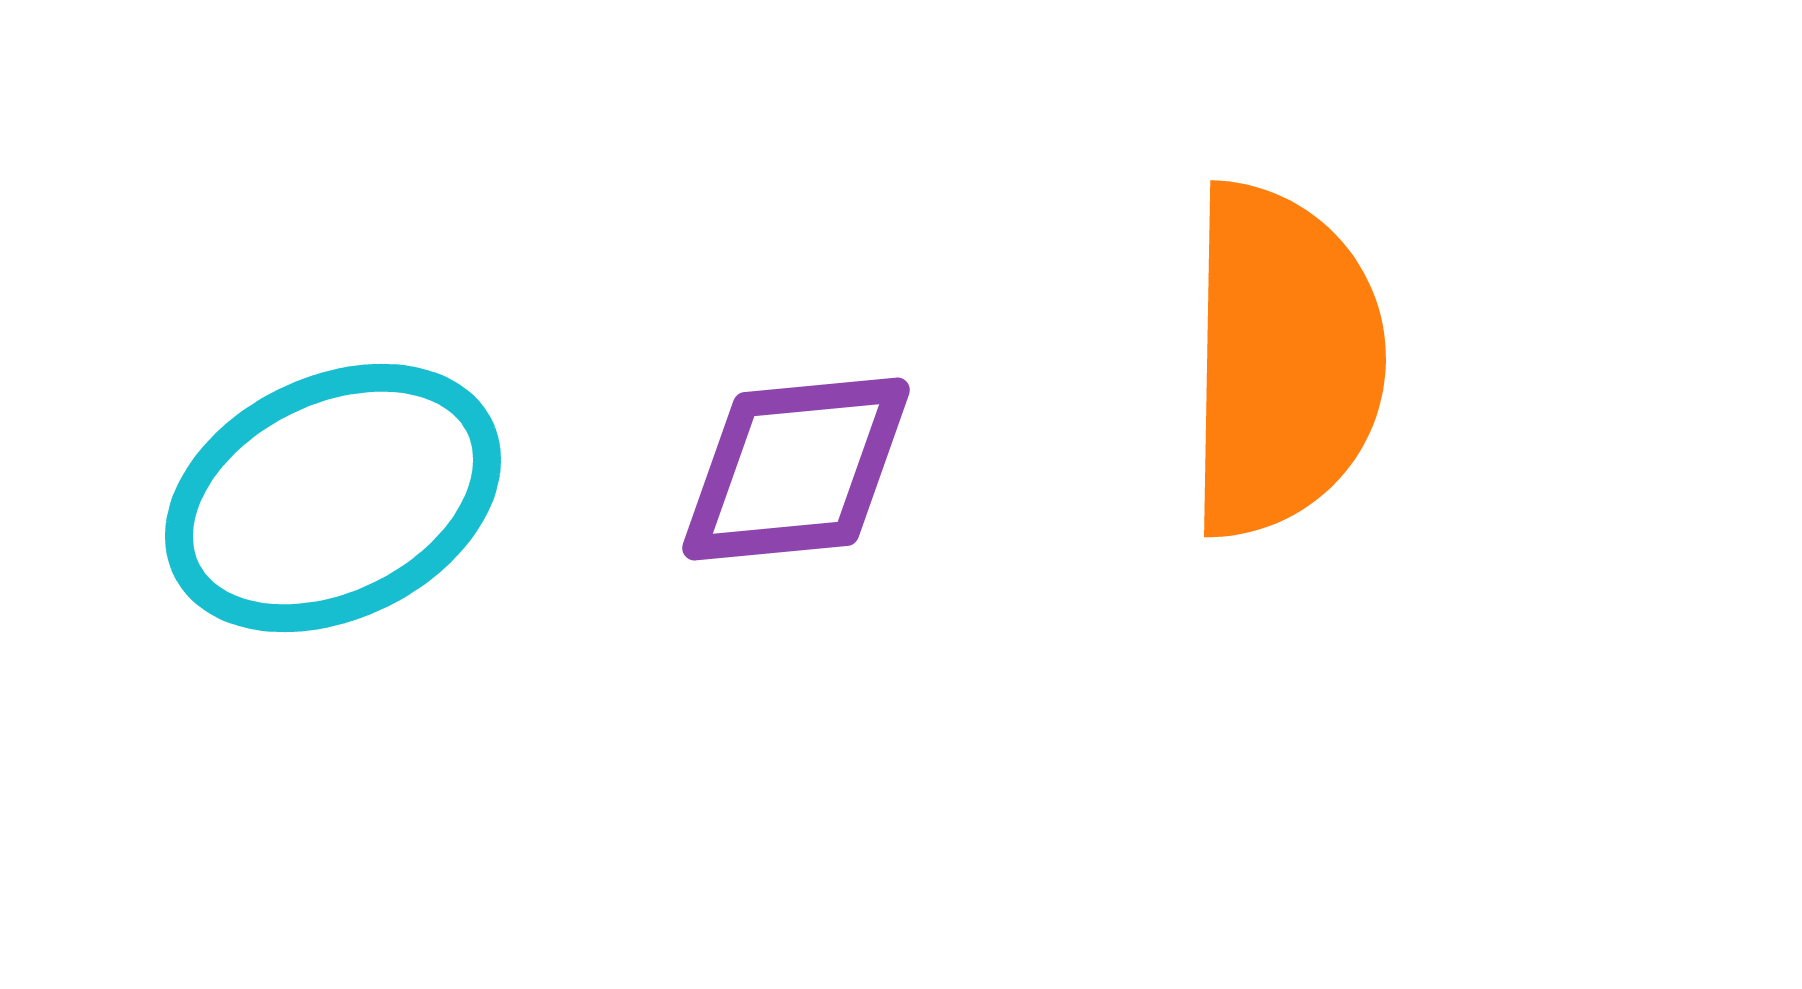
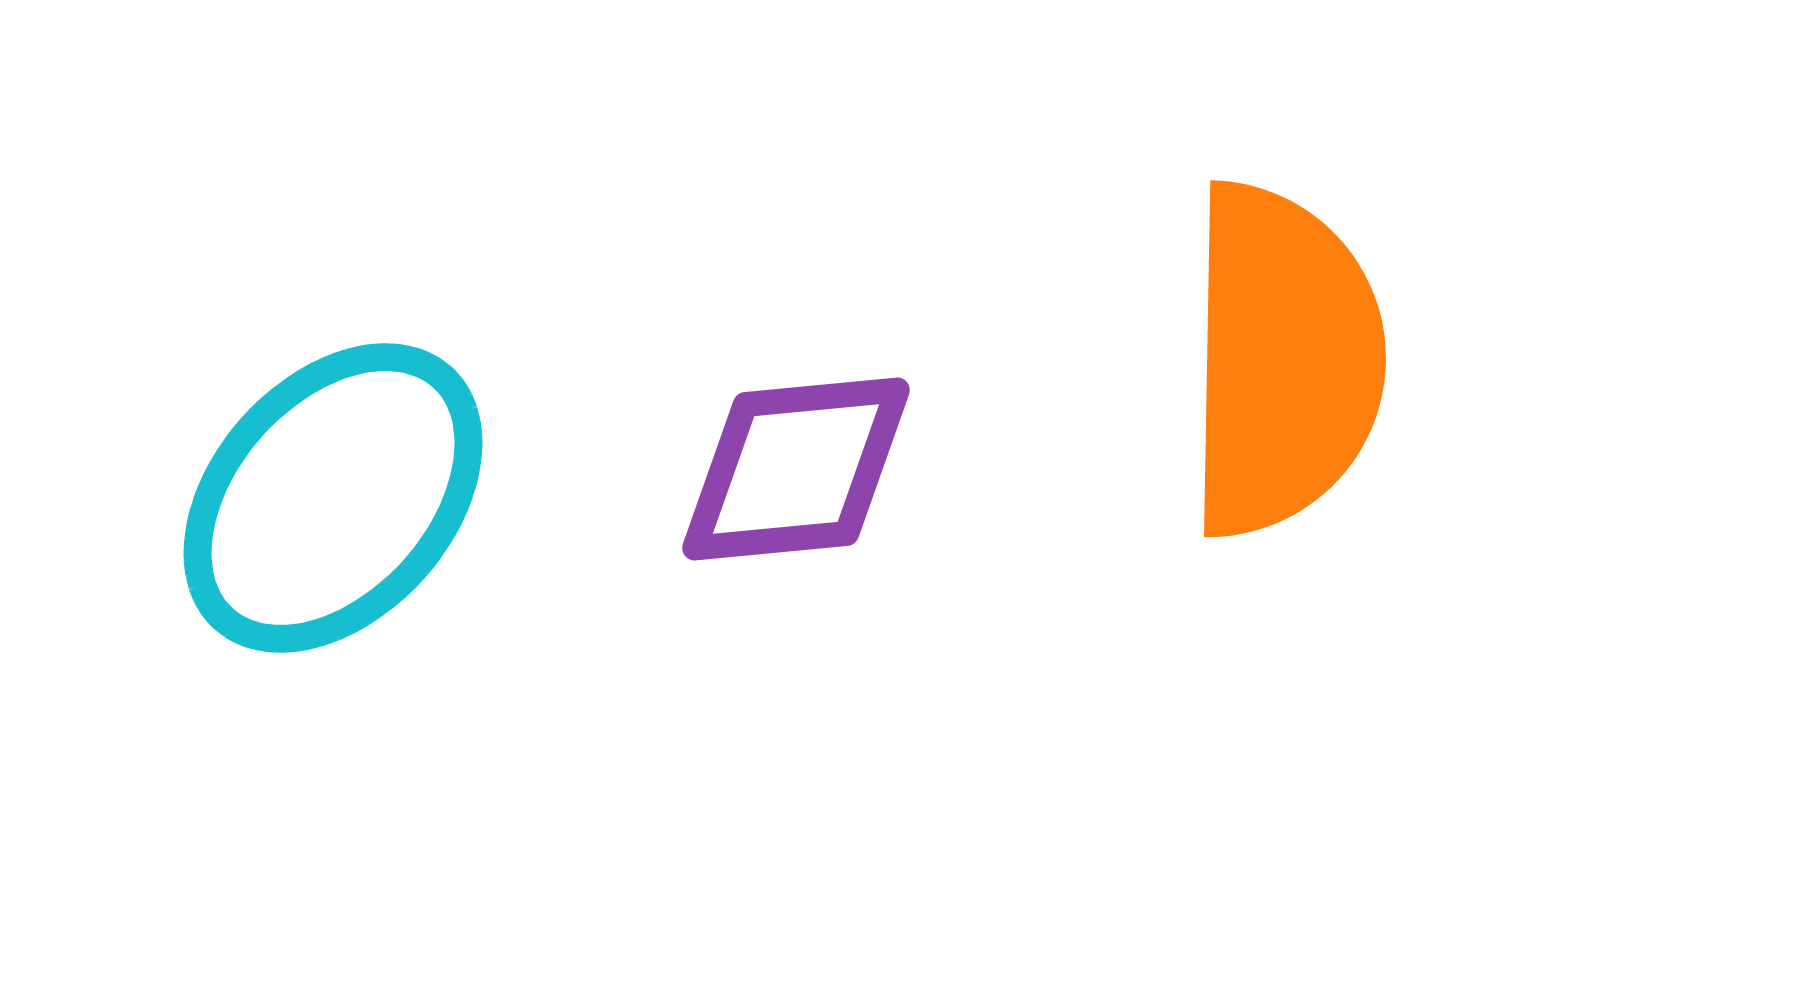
cyan ellipse: rotated 22 degrees counterclockwise
